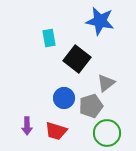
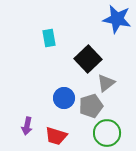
blue star: moved 17 px right, 2 px up
black square: moved 11 px right; rotated 8 degrees clockwise
purple arrow: rotated 12 degrees clockwise
red trapezoid: moved 5 px down
